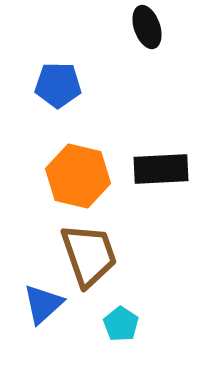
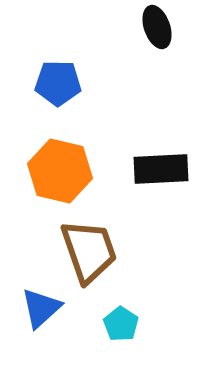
black ellipse: moved 10 px right
blue pentagon: moved 2 px up
orange hexagon: moved 18 px left, 5 px up
brown trapezoid: moved 4 px up
blue triangle: moved 2 px left, 4 px down
